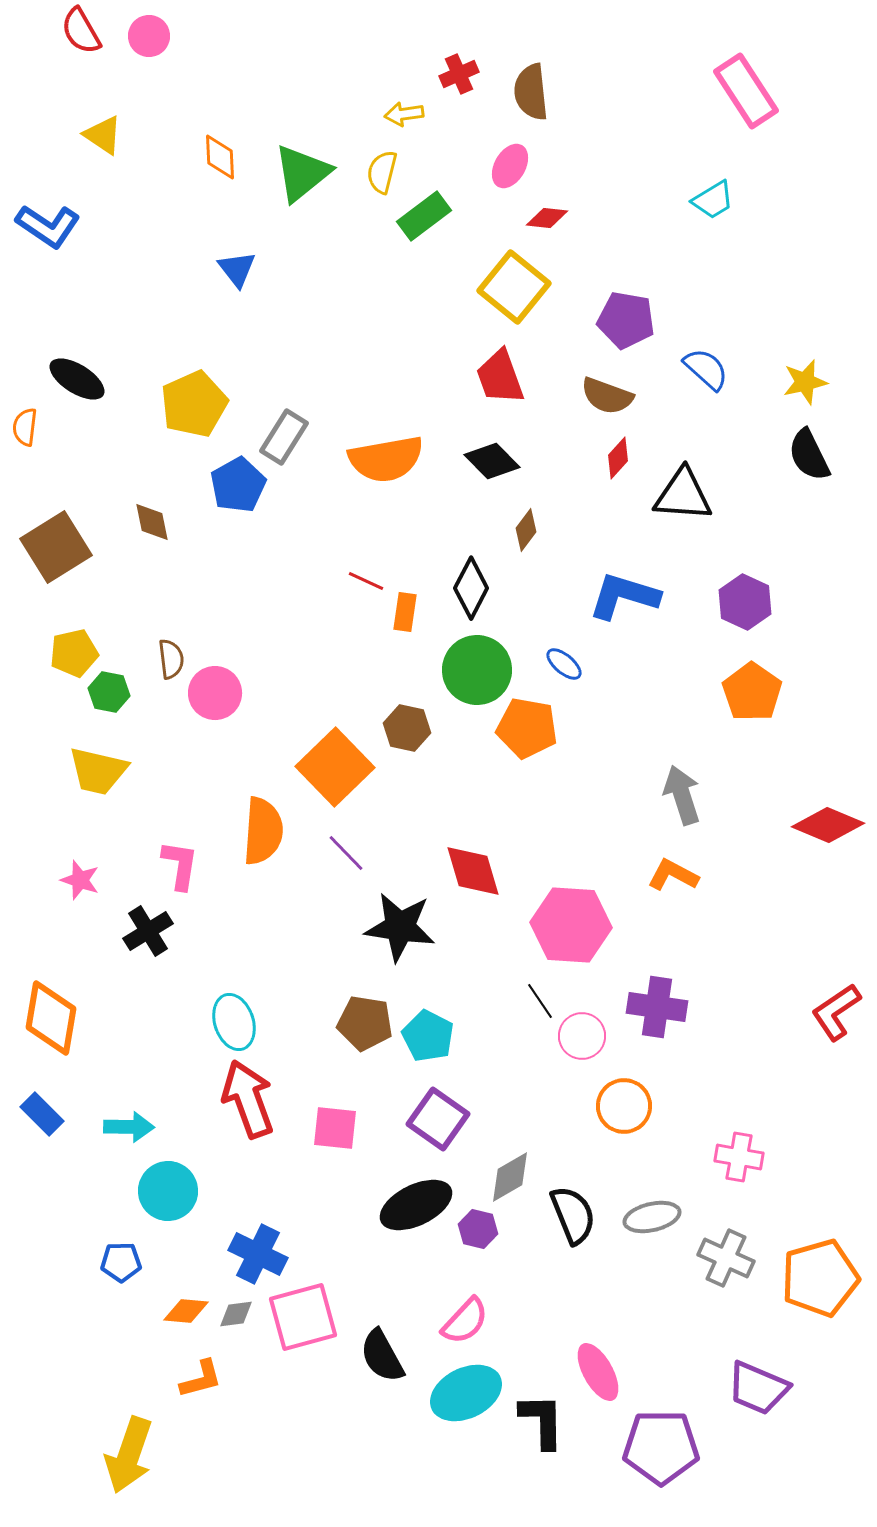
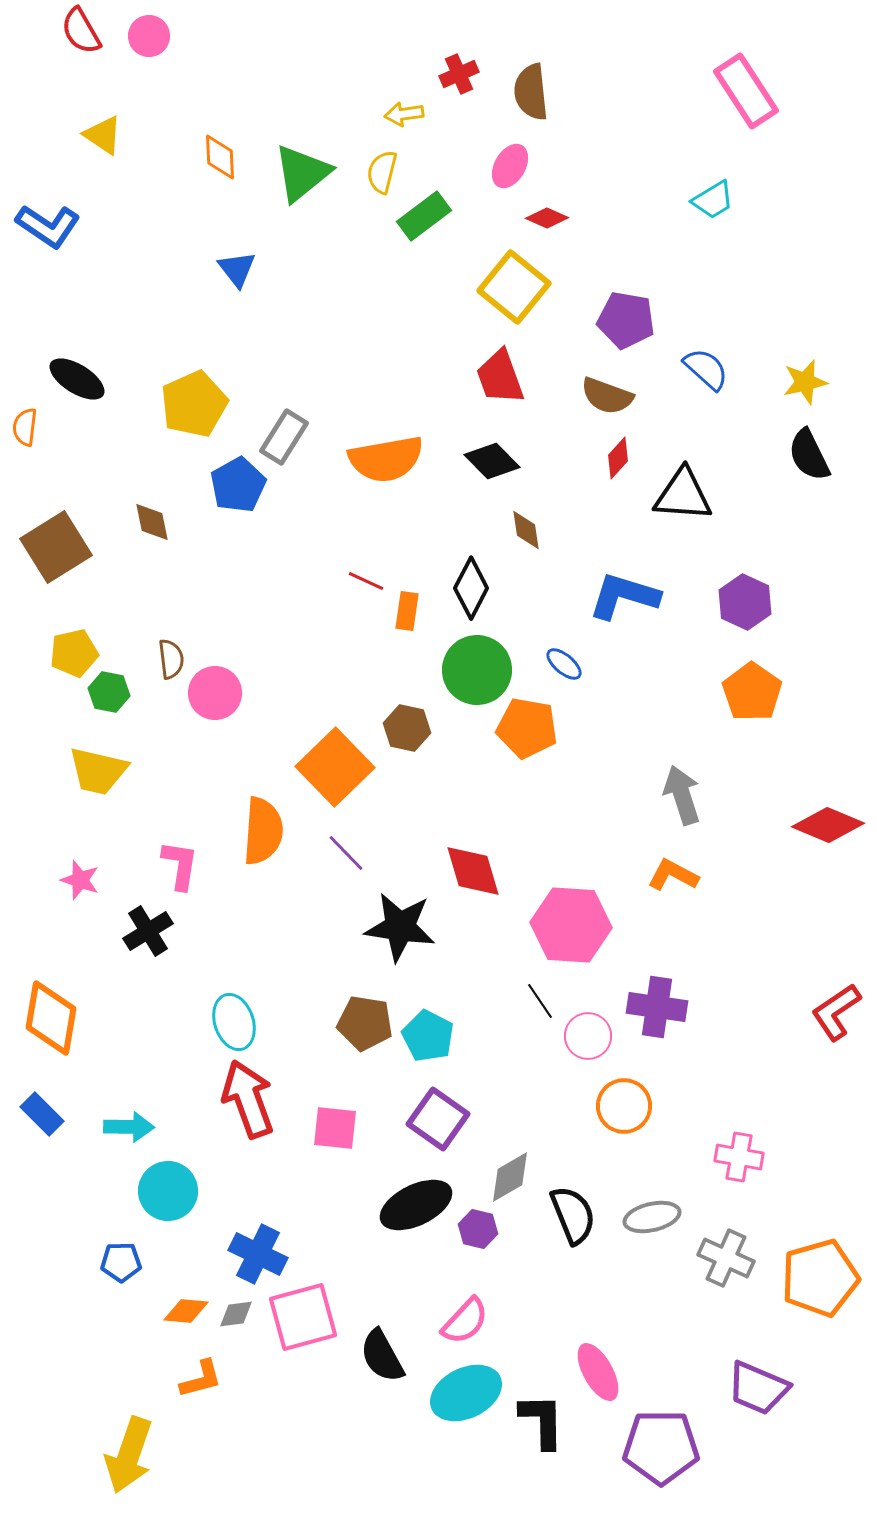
red diamond at (547, 218): rotated 18 degrees clockwise
brown diamond at (526, 530): rotated 45 degrees counterclockwise
orange rectangle at (405, 612): moved 2 px right, 1 px up
pink circle at (582, 1036): moved 6 px right
